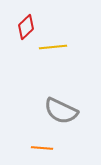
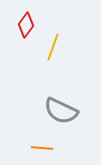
red diamond: moved 2 px up; rotated 10 degrees counterclockwise
yellow line: rotated 64 degrees counterclockwise
